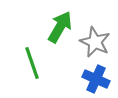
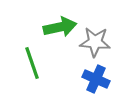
green arrow: rotated 48 degrees clockwise
gray star: rotated 20 degrees counterclockwise
